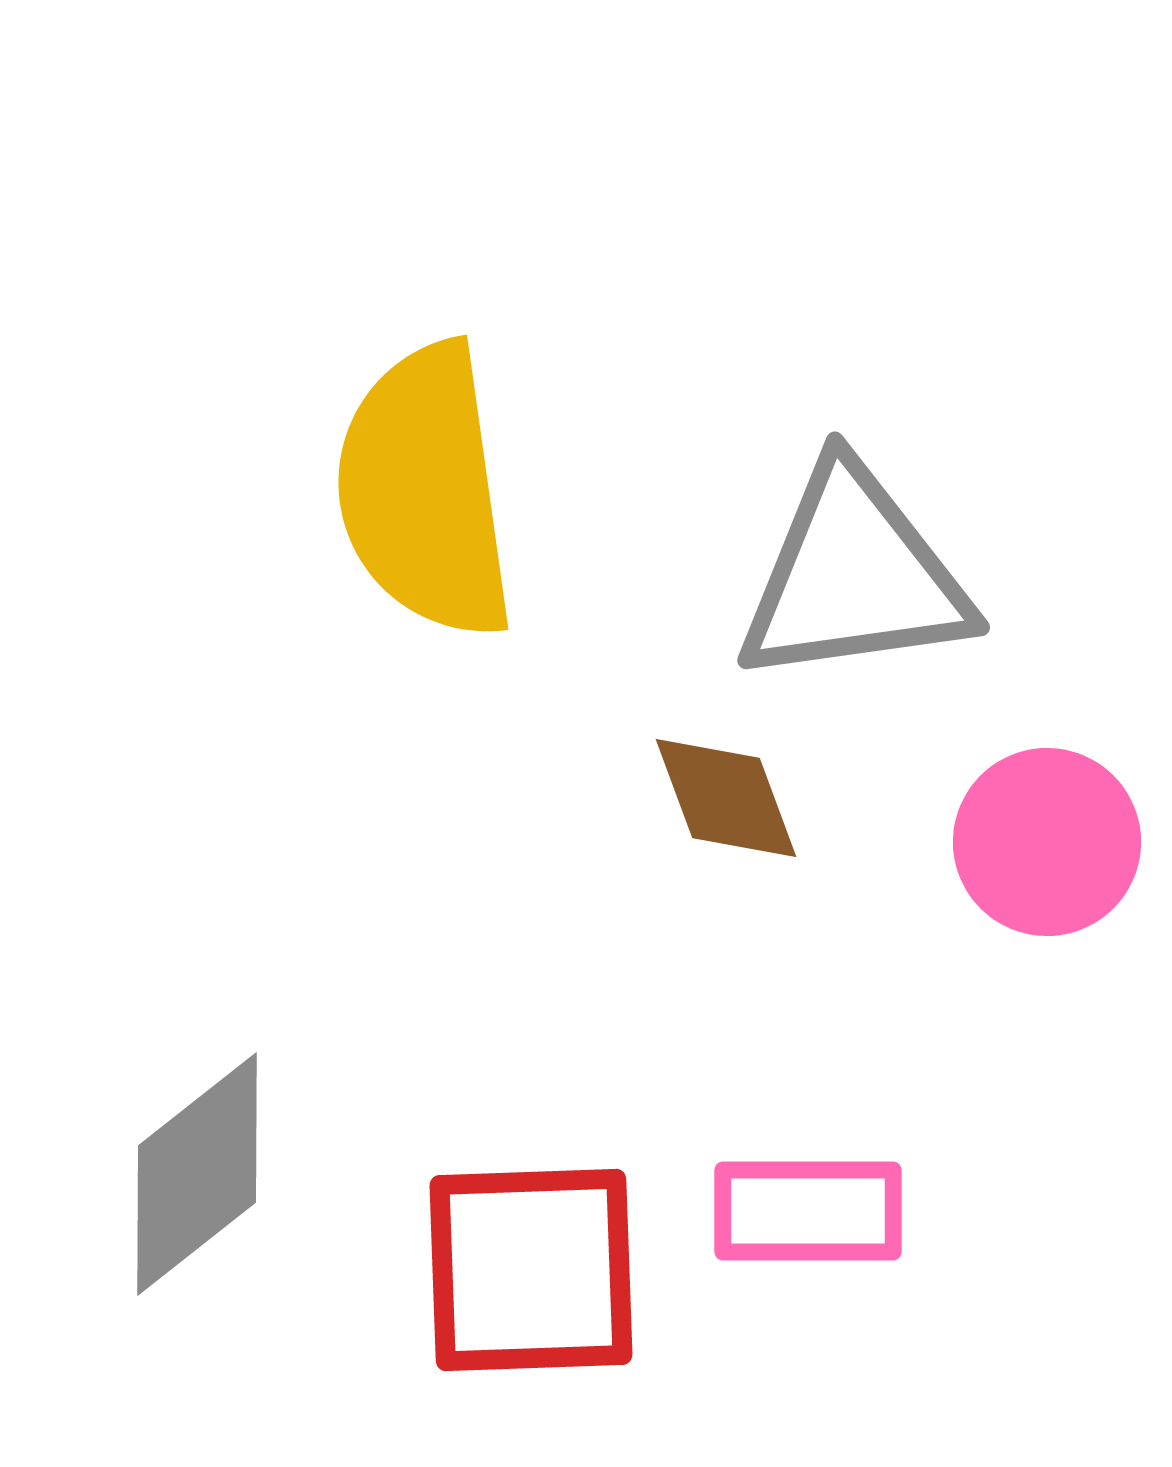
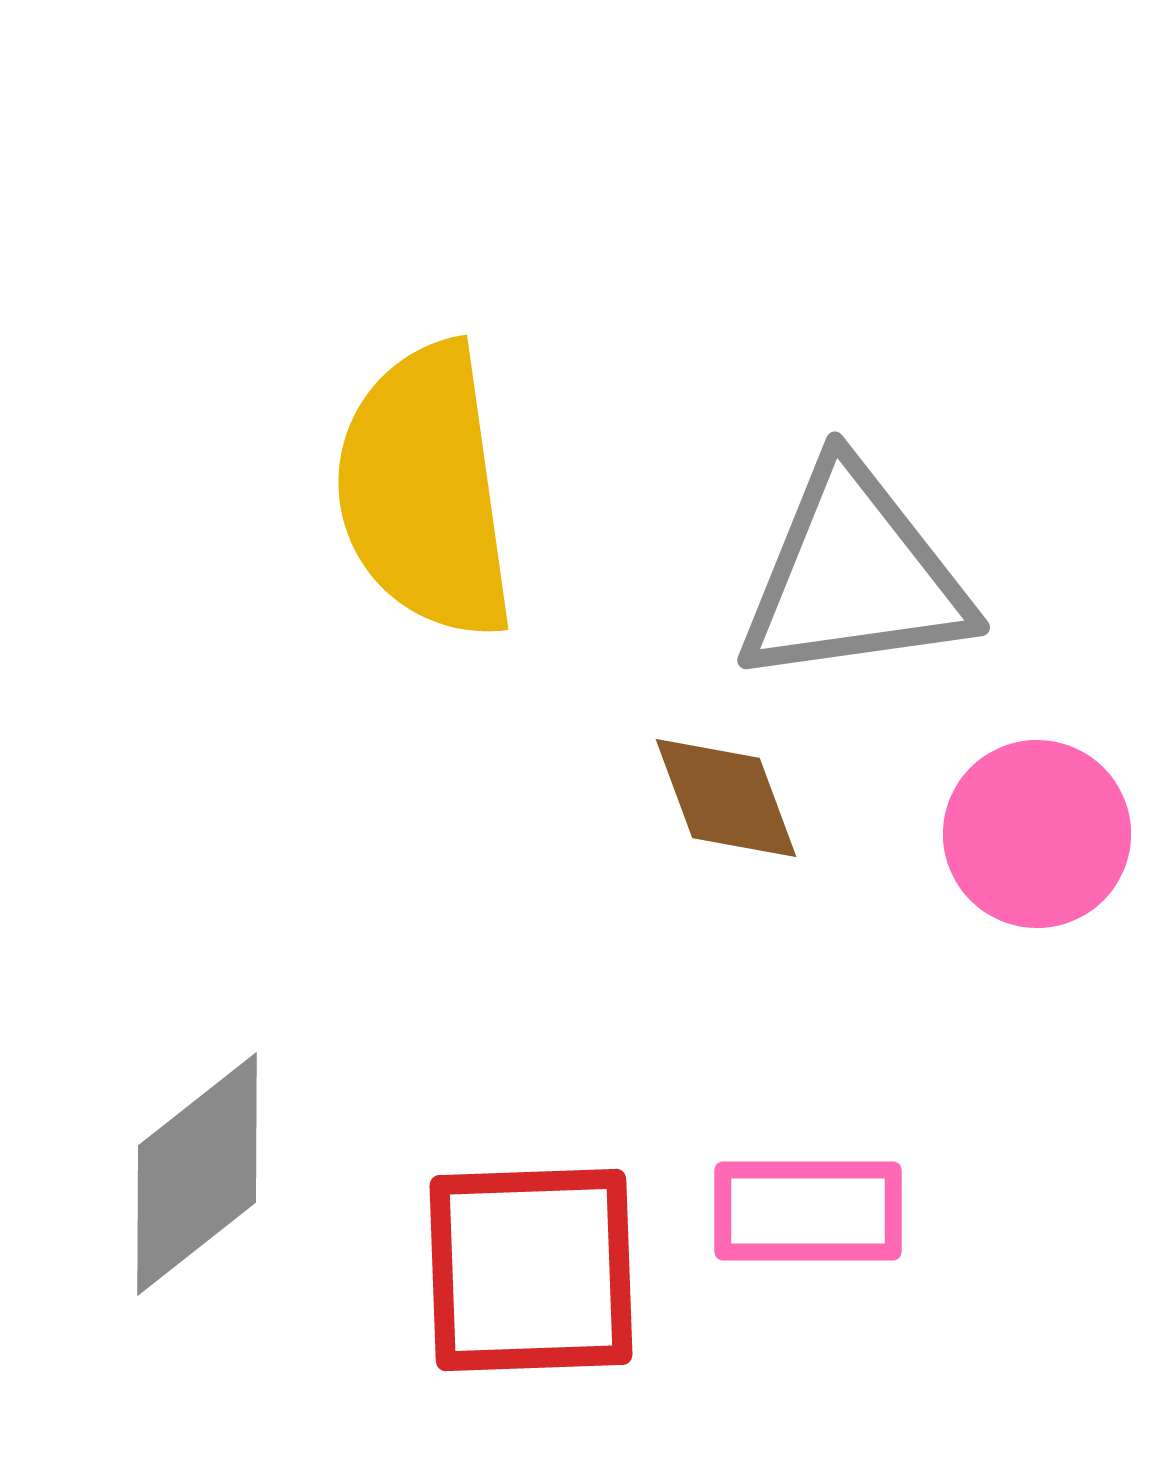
pink circle: moved 10 px left, 8 px up
